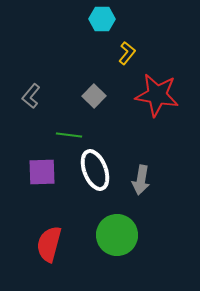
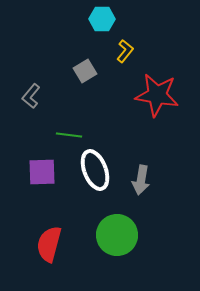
yellow L-shape: moved 2 px left, 2 px up
gray square: moved 9 px left, 25 px up; rotated 15 degrees clockwise
